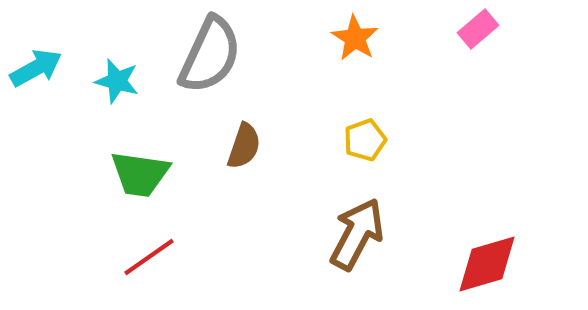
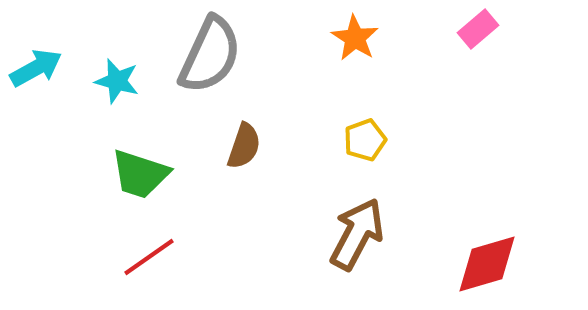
green trapezoid: rotated 10 degrees clockwise
